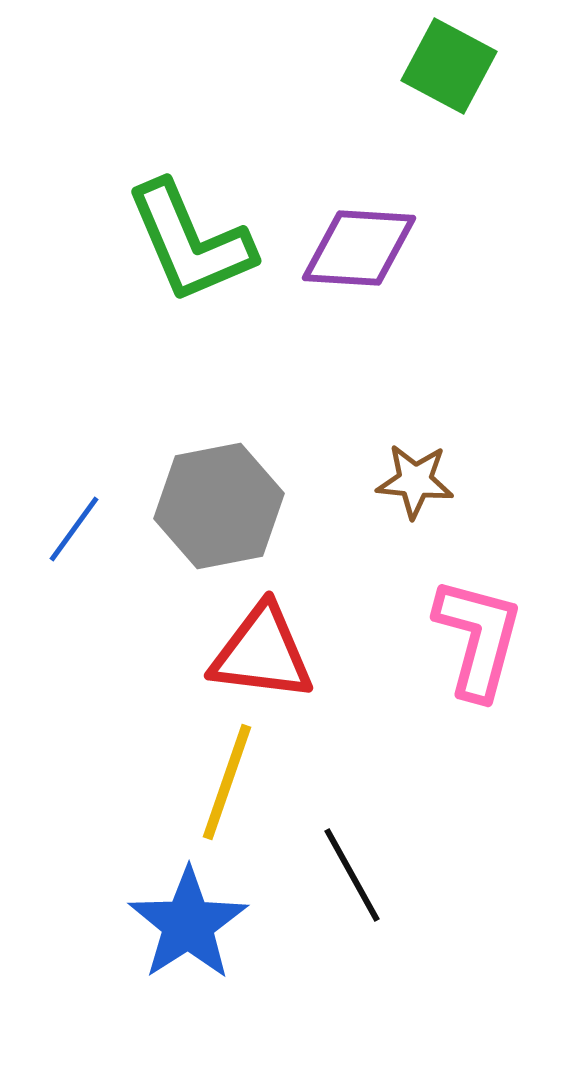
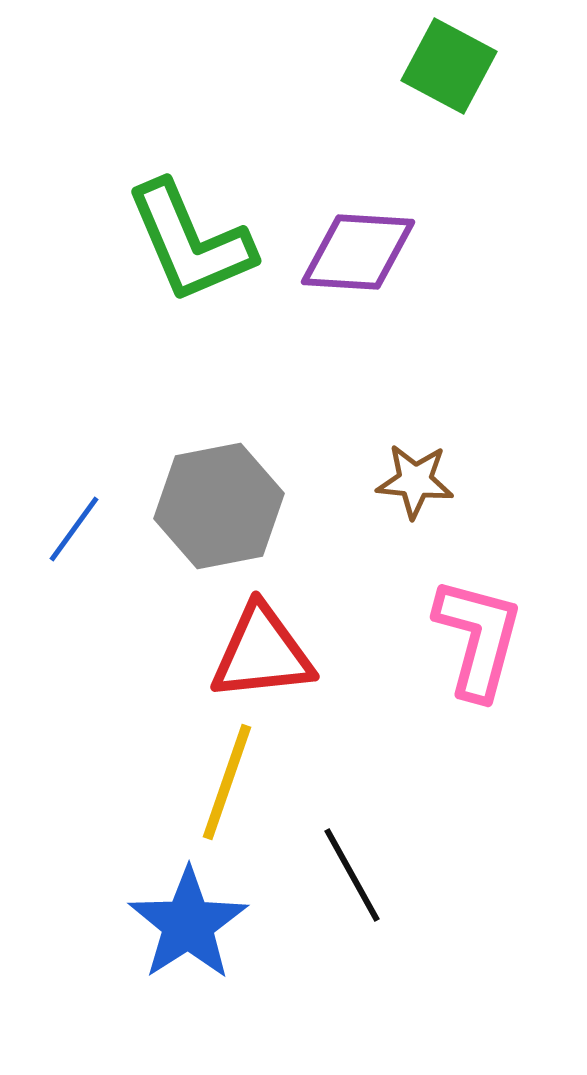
purple diamond: moved 1 px left, 4 px down
red triangle: rotated 13 degrees counterclockwise
